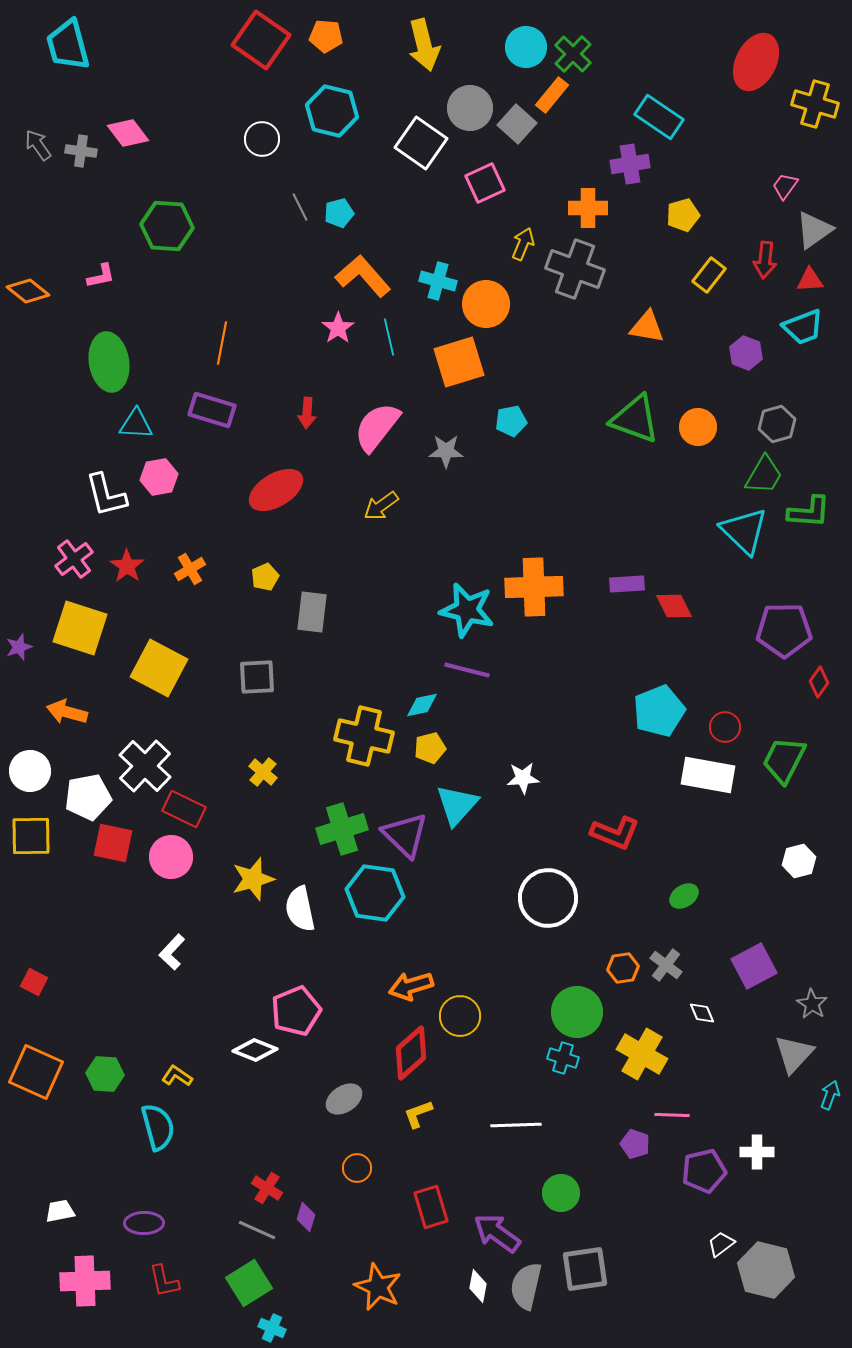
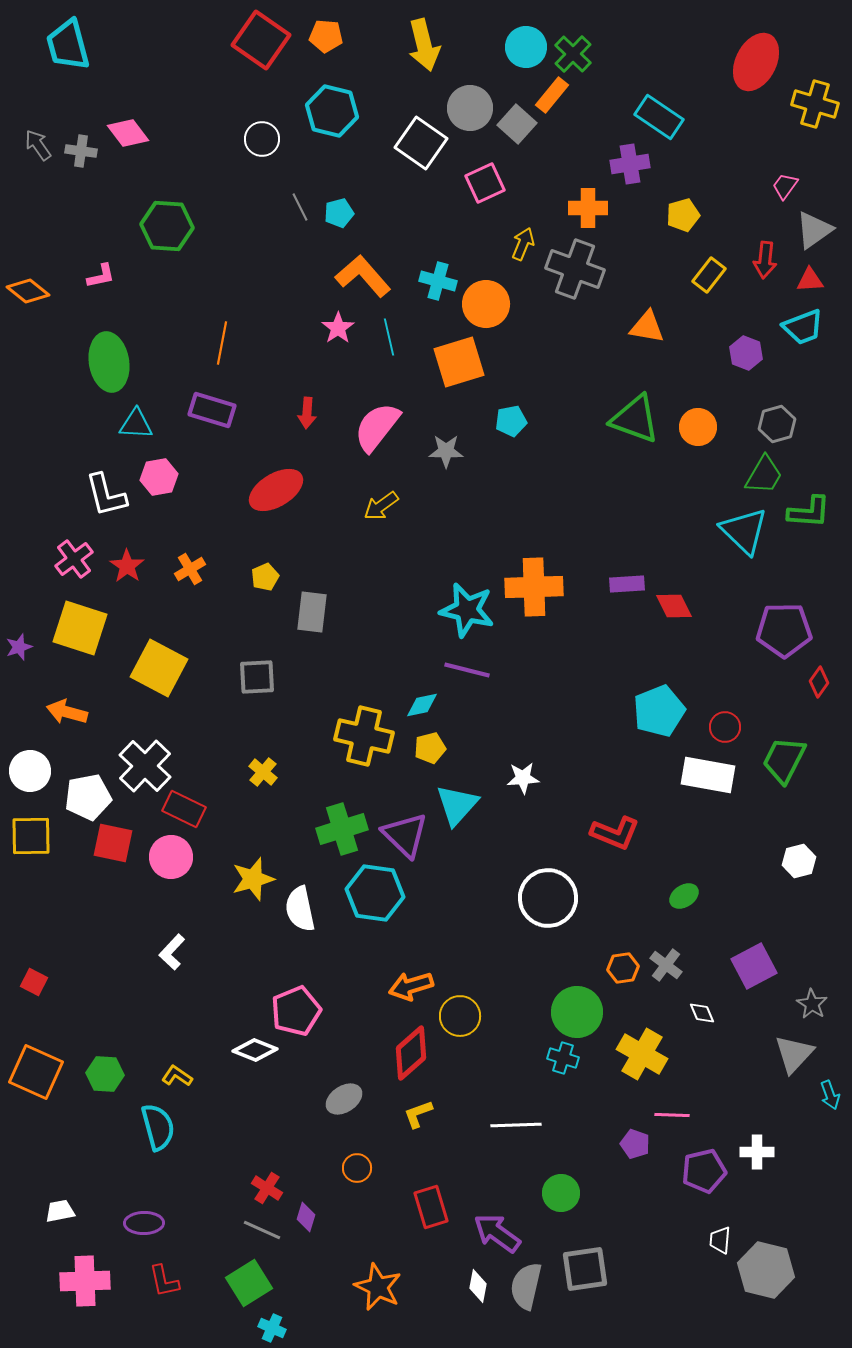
cyan arrow at (830, 1095): rotated 140 degrees clockwise
gray line at (257, 1230): moved 5 px right
white trapezoid at (721, 1244): moved 1 px left, 4 px up; rotated 48 degrees counterclockwise
